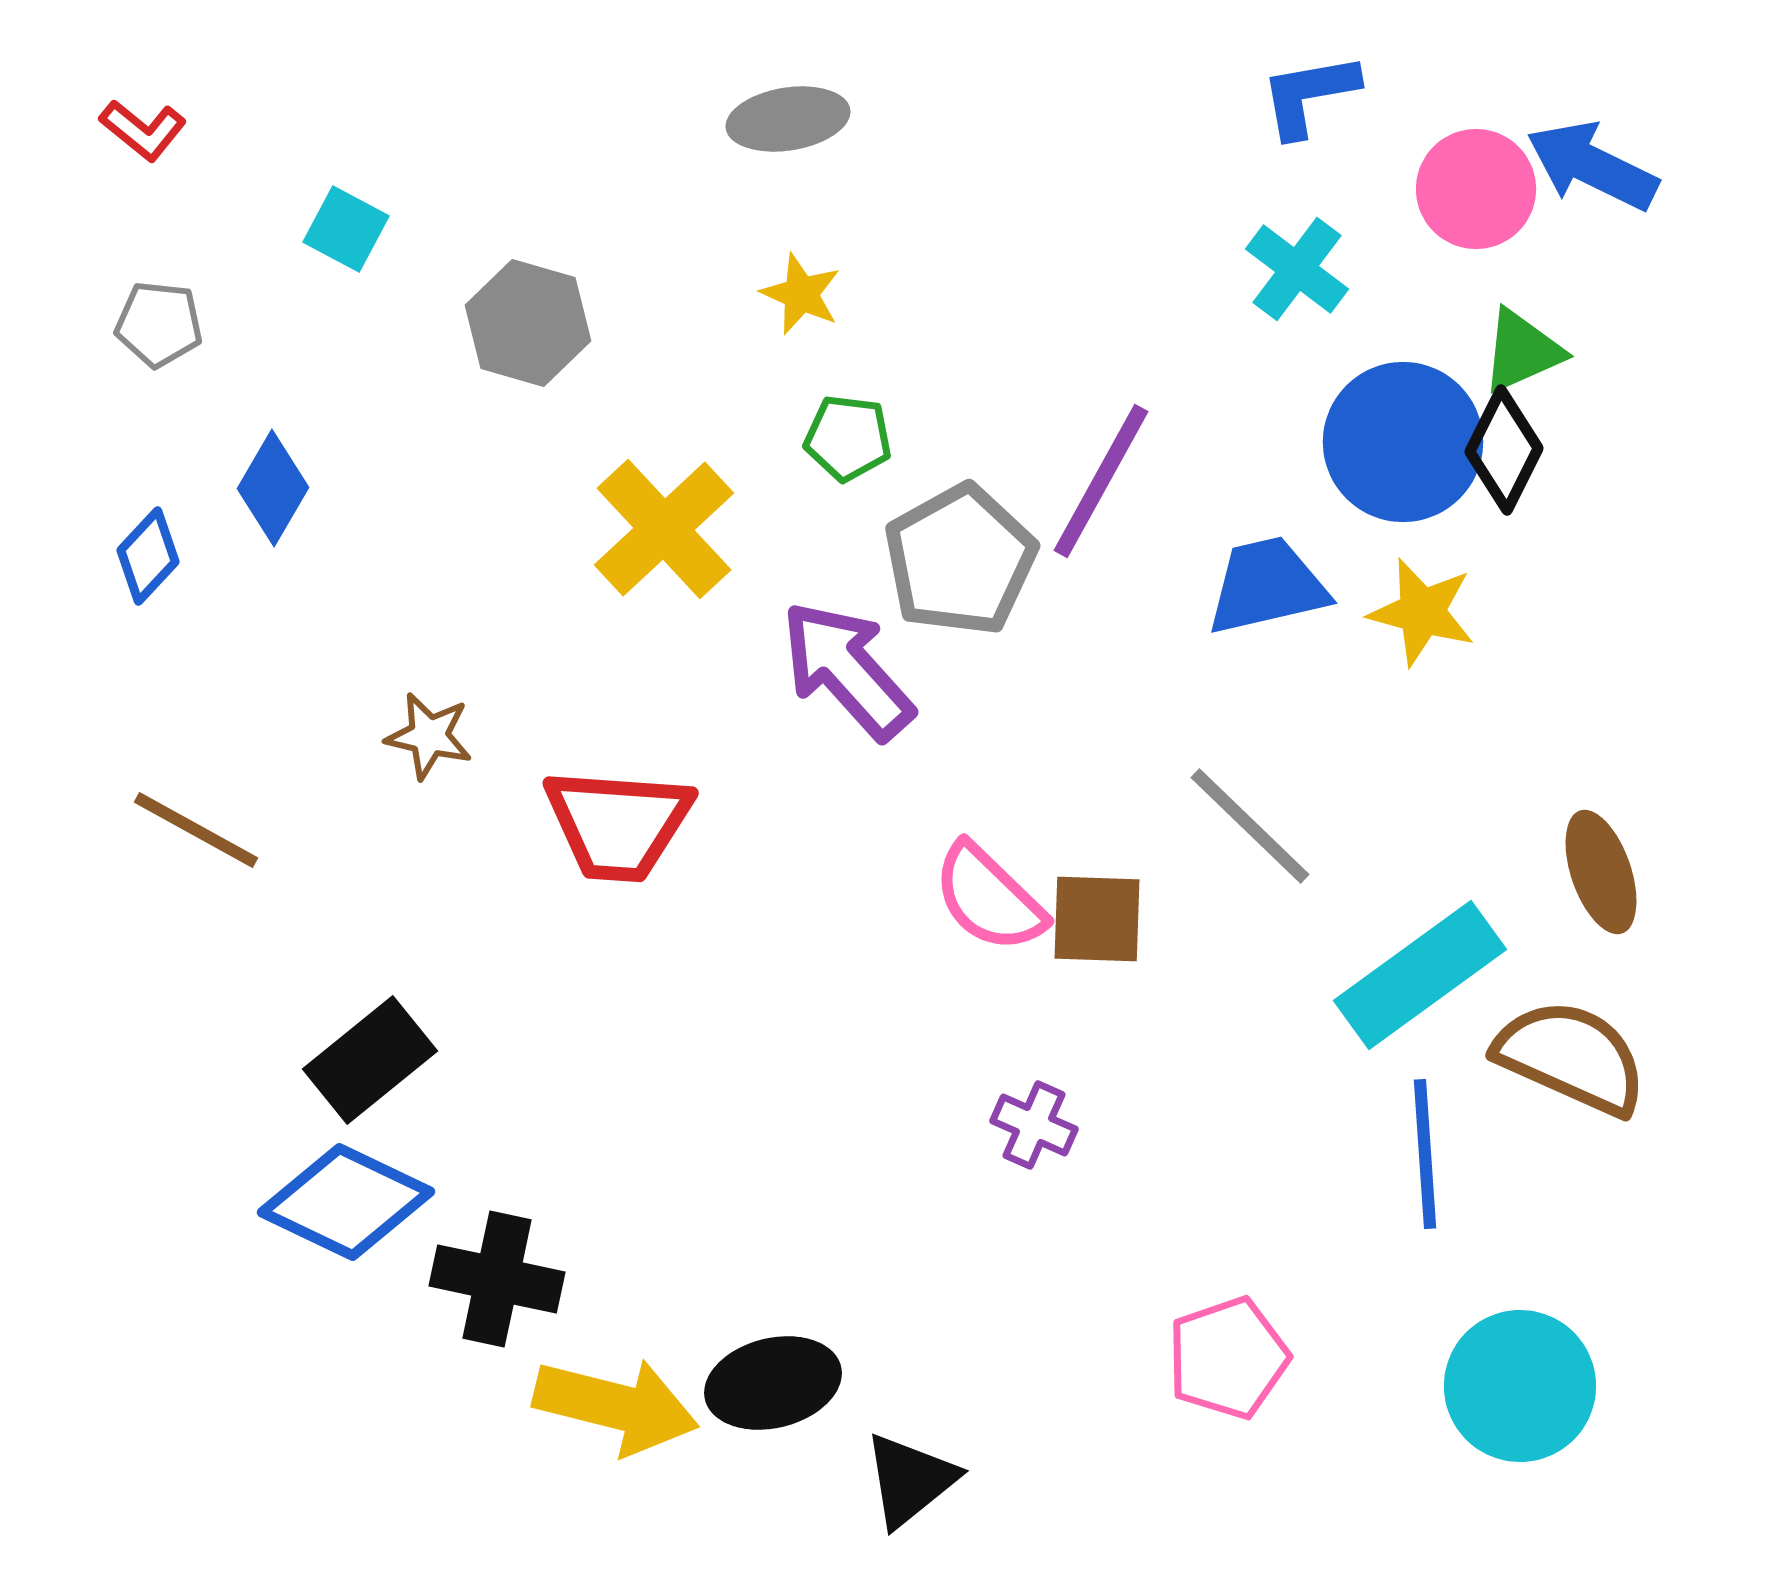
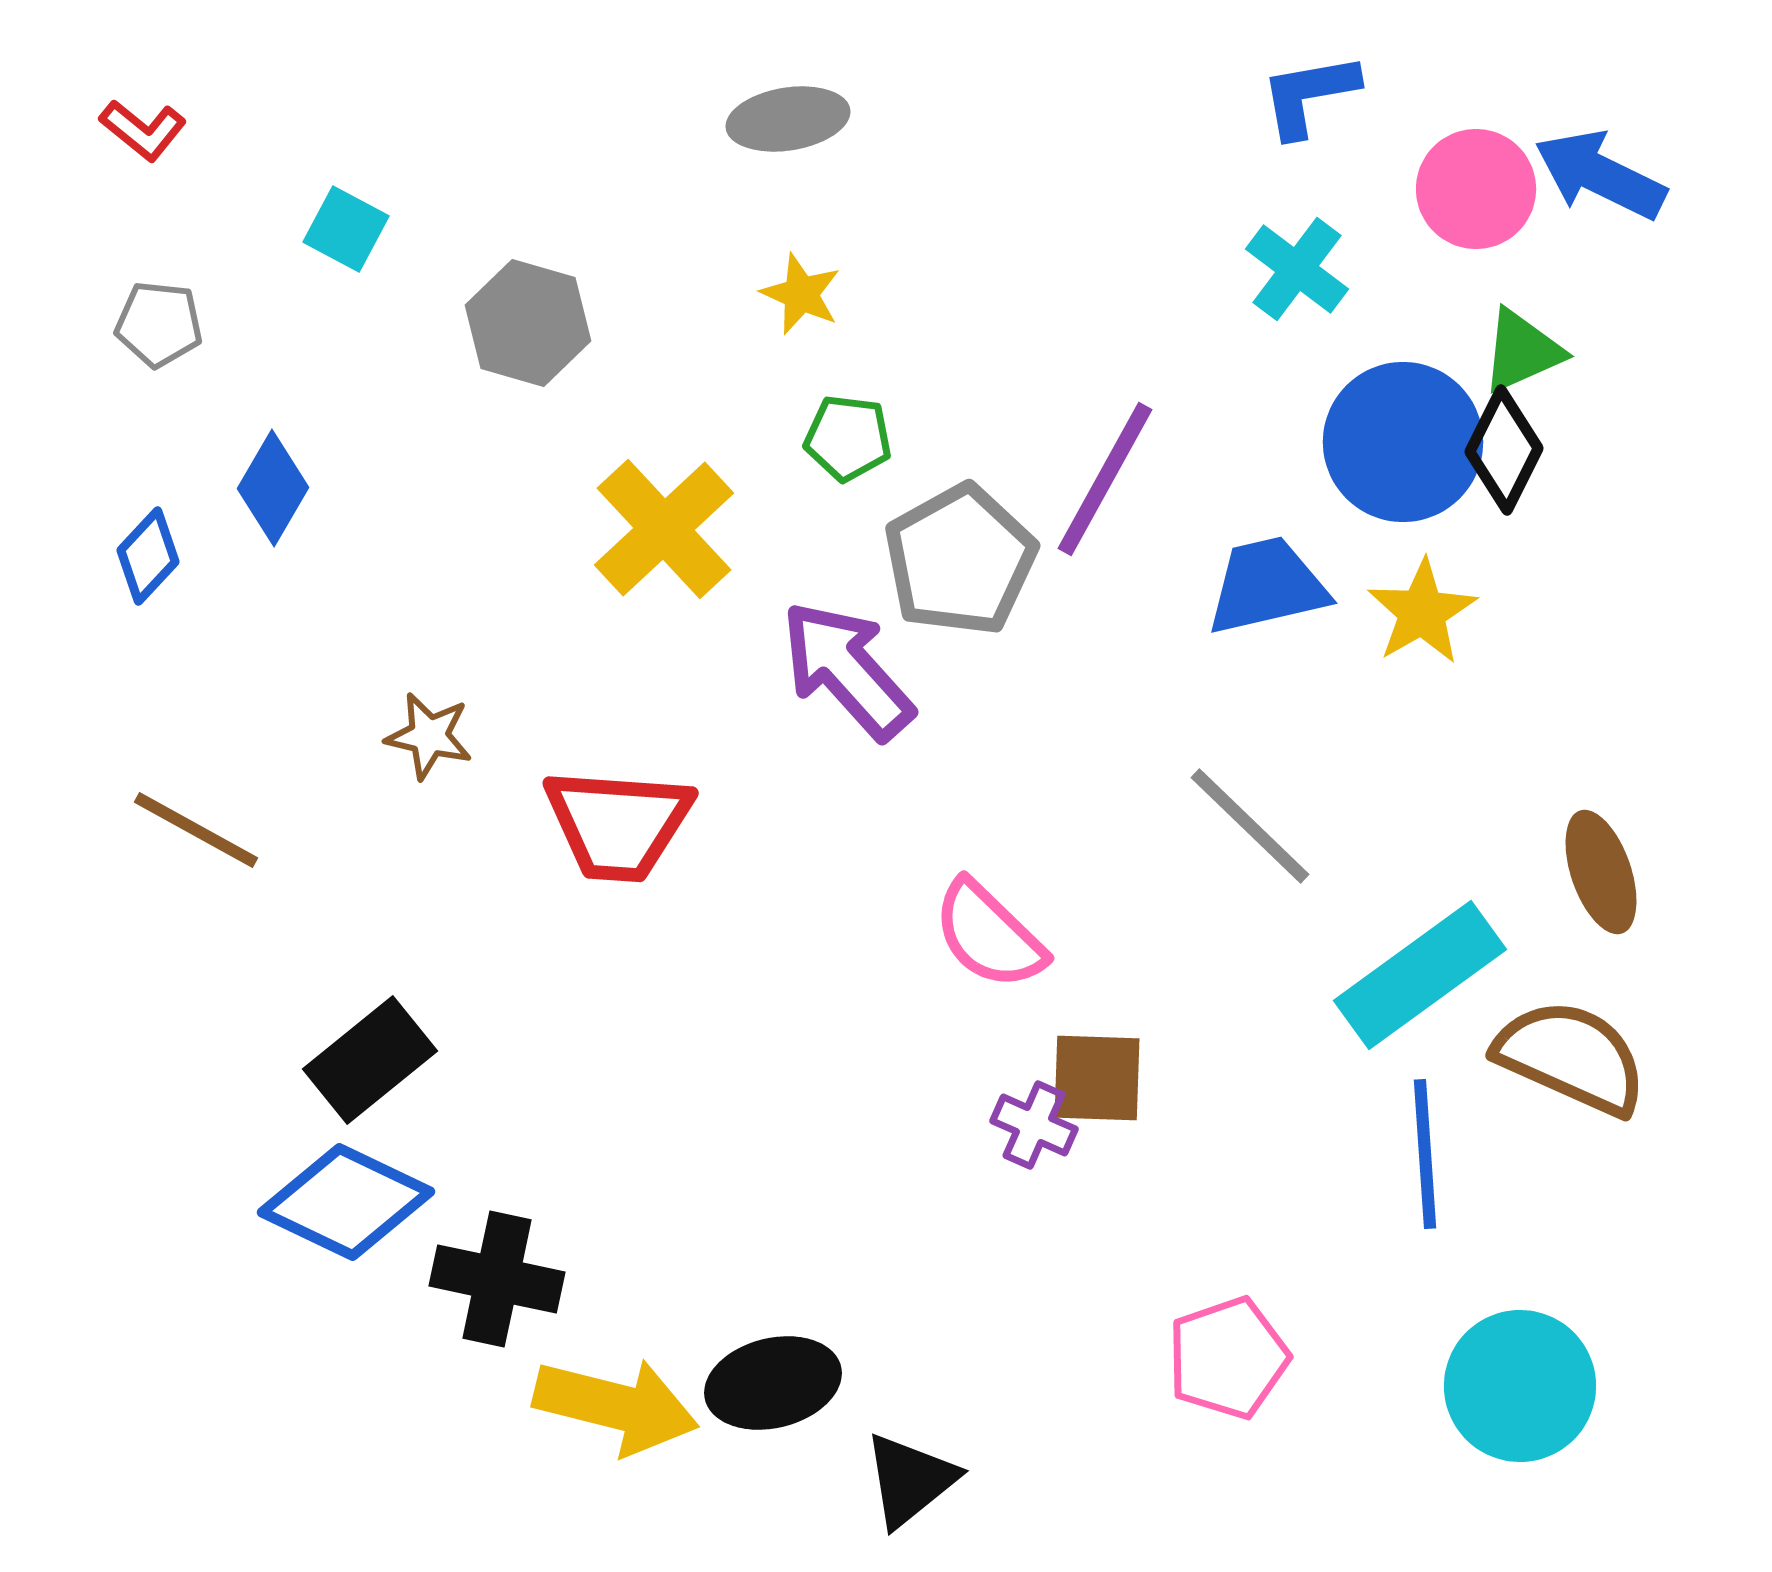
blue arrow at (1592, 166): moved 8 px right, 9 px down
purple line at (1101, 481): moved 4 px right, 2 px up
yellow star at (1422, 612): rotated 27 degrees clockwise
pink semicircle at (989, 898): moved 37 px down
brown square at (1097, 919): moved 159 px down
